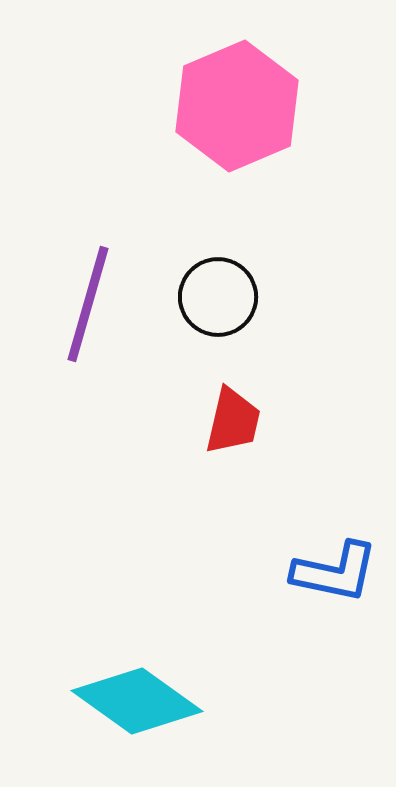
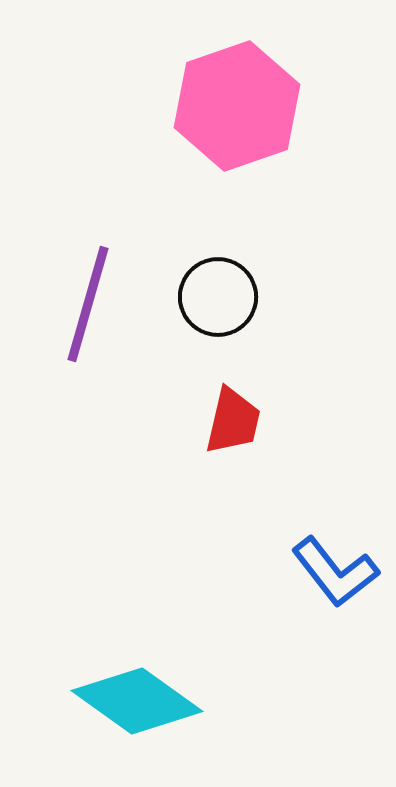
pink hexagon: rotated 4 degrees clockwise
blue L-shape: rotated 40 degrees clockwise
